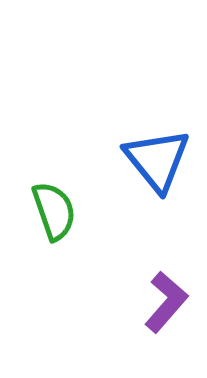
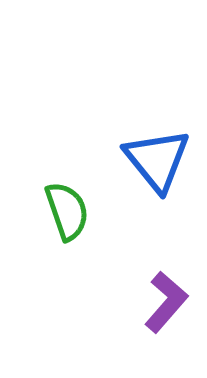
green semicircle: moved 13 px right
